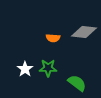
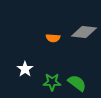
green star: moved 4 px right, 14 px down
